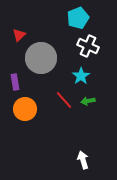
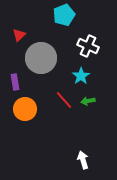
cyan pentagon: moved 14 px left, 3 px up
